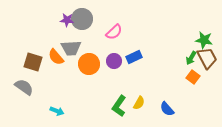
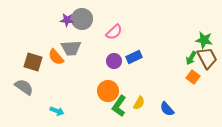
orange circle: moved 19 px right, 27 px down
